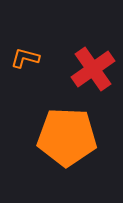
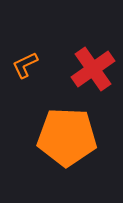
orange L-shape: moved 7 px down; rotated 40 degrees counterclockwise
